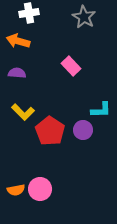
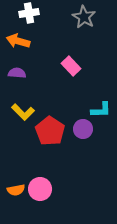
purple circle: moved 1 px up
